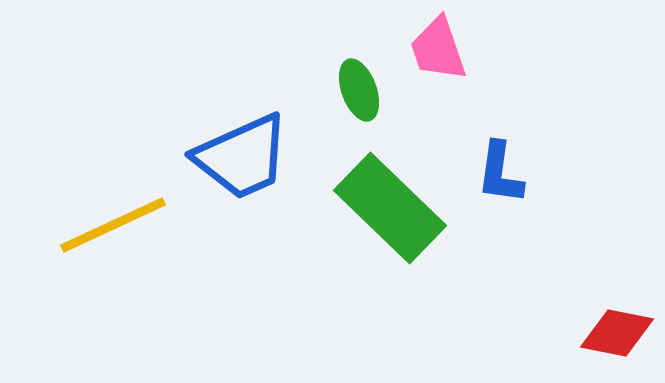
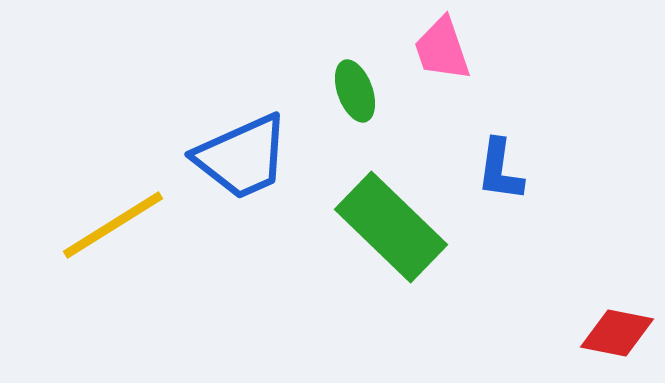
pink trapezoid: moved 4 px right
green ellipse: moved 4 px left, 1 px down
blue L-shape: moved 3 px up
green rectangle: moved 1 px right, 19 px down
yellow line: rotated 7 degrees counterclockwise
